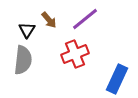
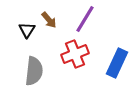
purple line: rotated 20 degrees counterclockwise
gray semicircle: moved 11 px right, 11 px down
blue rectangle: moved 16 px up
